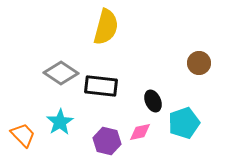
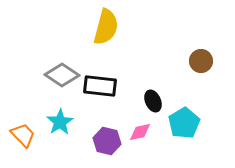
brown circle: moved 2 px right, 2 px up
gray diamond: moved 1 px right, 2 px down
black rectangle: moved 1 px left
cyan pentagon: rotated 12 degrees counterclockwise
